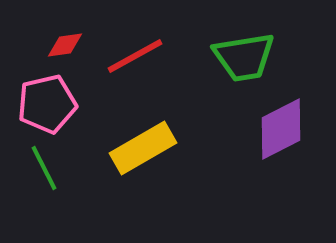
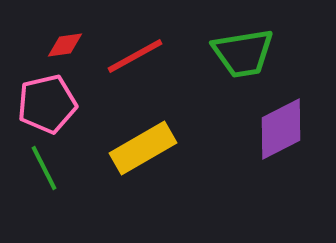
green trapezoid: moved 1 px left, 4 px up
